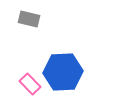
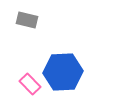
gray rectangle: moved 2 px left, 1 px down
